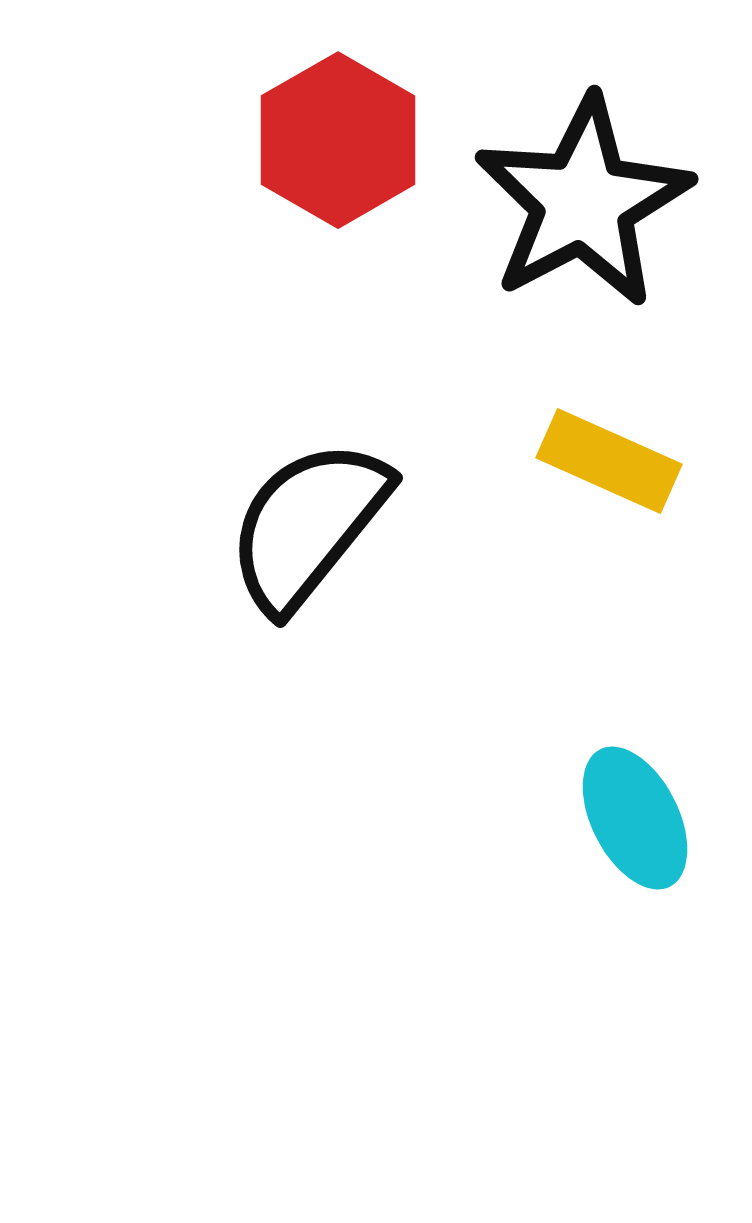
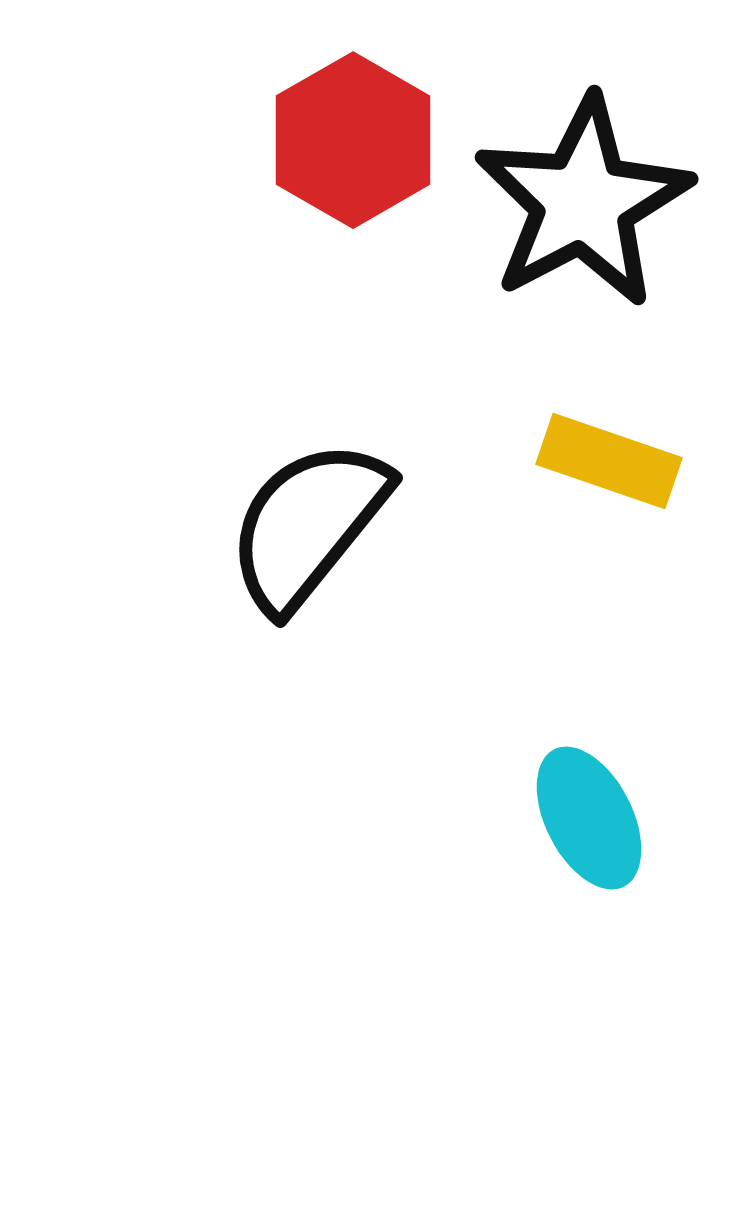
red hexagon: moved 15 px right
yellow rectangle: rotated 5 degrees counterclockwise
cyan ellipse: moved 46 px left
